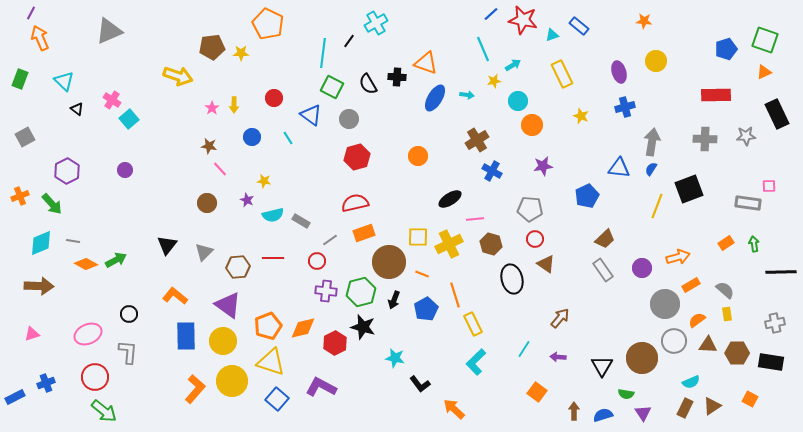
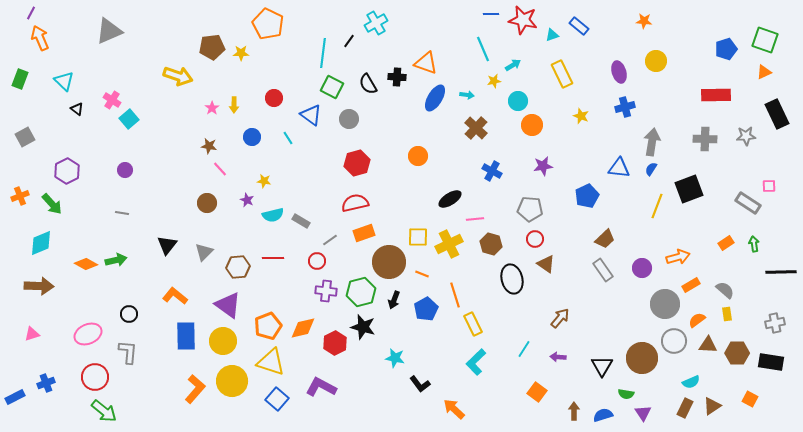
blue line at (491, 14): rotated 42 degrees clockwise
brown cross at (477, 140): moved 1 px left, 12 px up; rotated 15 degrees counterclockwise
red hexagon at (357, 157): moved 6 px down
gray rectangle at (748, 203): rotated 25 degrees clockwise
gray line at (73, 241): moved 49 px right, 28 px up
green arrow at (116, 260): rotated 15 degrees clockwise
